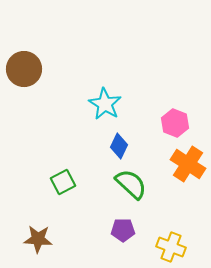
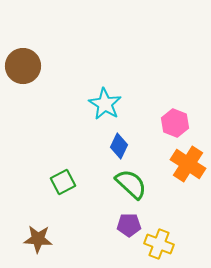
brown circle: moved 1 px left, 3 px up
purple pentagon: moved 6 px right, 5 px up
yellow cross: moved 12 px left, 3 px up
